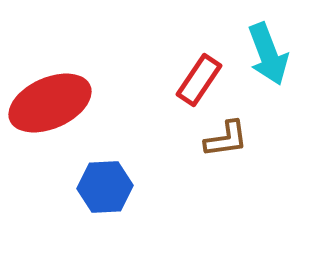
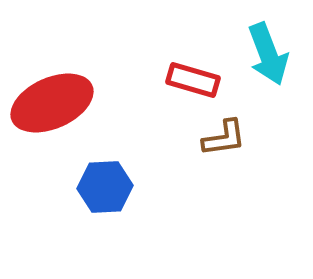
red rectangle: moved 6 px left; rotated 72 degrees clockwise
red ellipse: moved 2 px right
brown L-shape: moved 2 px left, 1 px up
